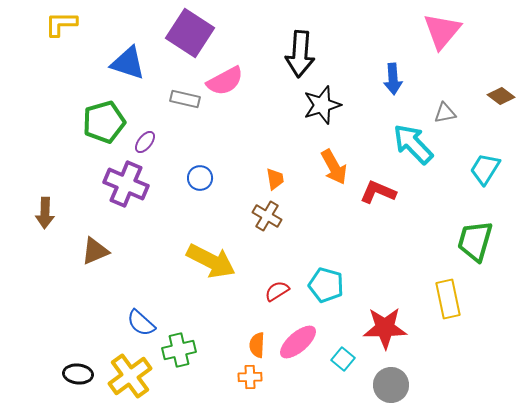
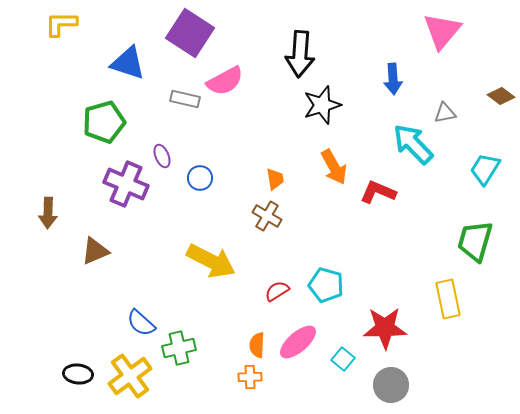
purple ellipse: moved 17 px right, 14 px down; rotated 60 degrees counterclockwise
brown arrow: moved 3 px right
green cross: moved 2 px up
